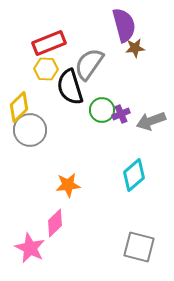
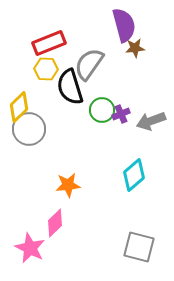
gray circle: moved 1 px left, 1 px up
